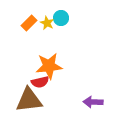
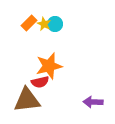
cyan circle: moved 6 px left, 6 px down
yellow star: moved 3 px left, 1 px down
orange star: rotated 8 degrees counterclockwise
brown triangle: moved 2 px left
